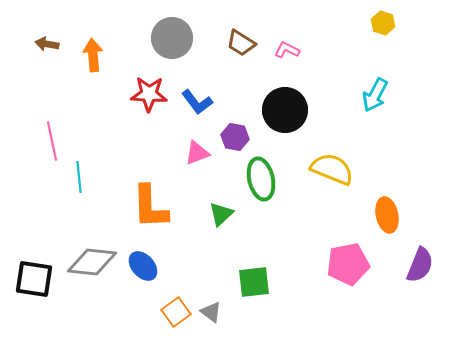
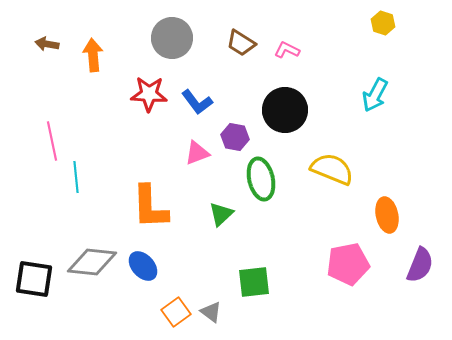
cyan line: moved 3 px left
